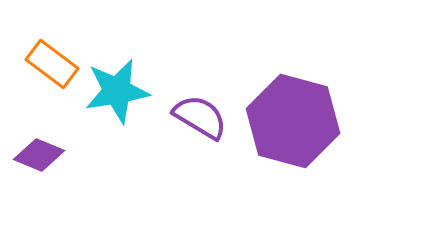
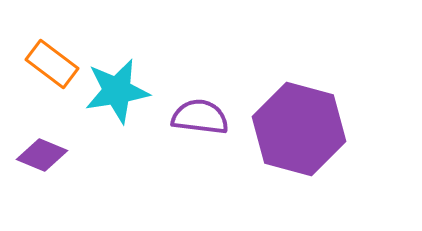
purple semicircle: rotated 24 degrees counterclockwise
purple hexagon: moved 6 px right, 8 px down
purple diamond: moved 3 px right
